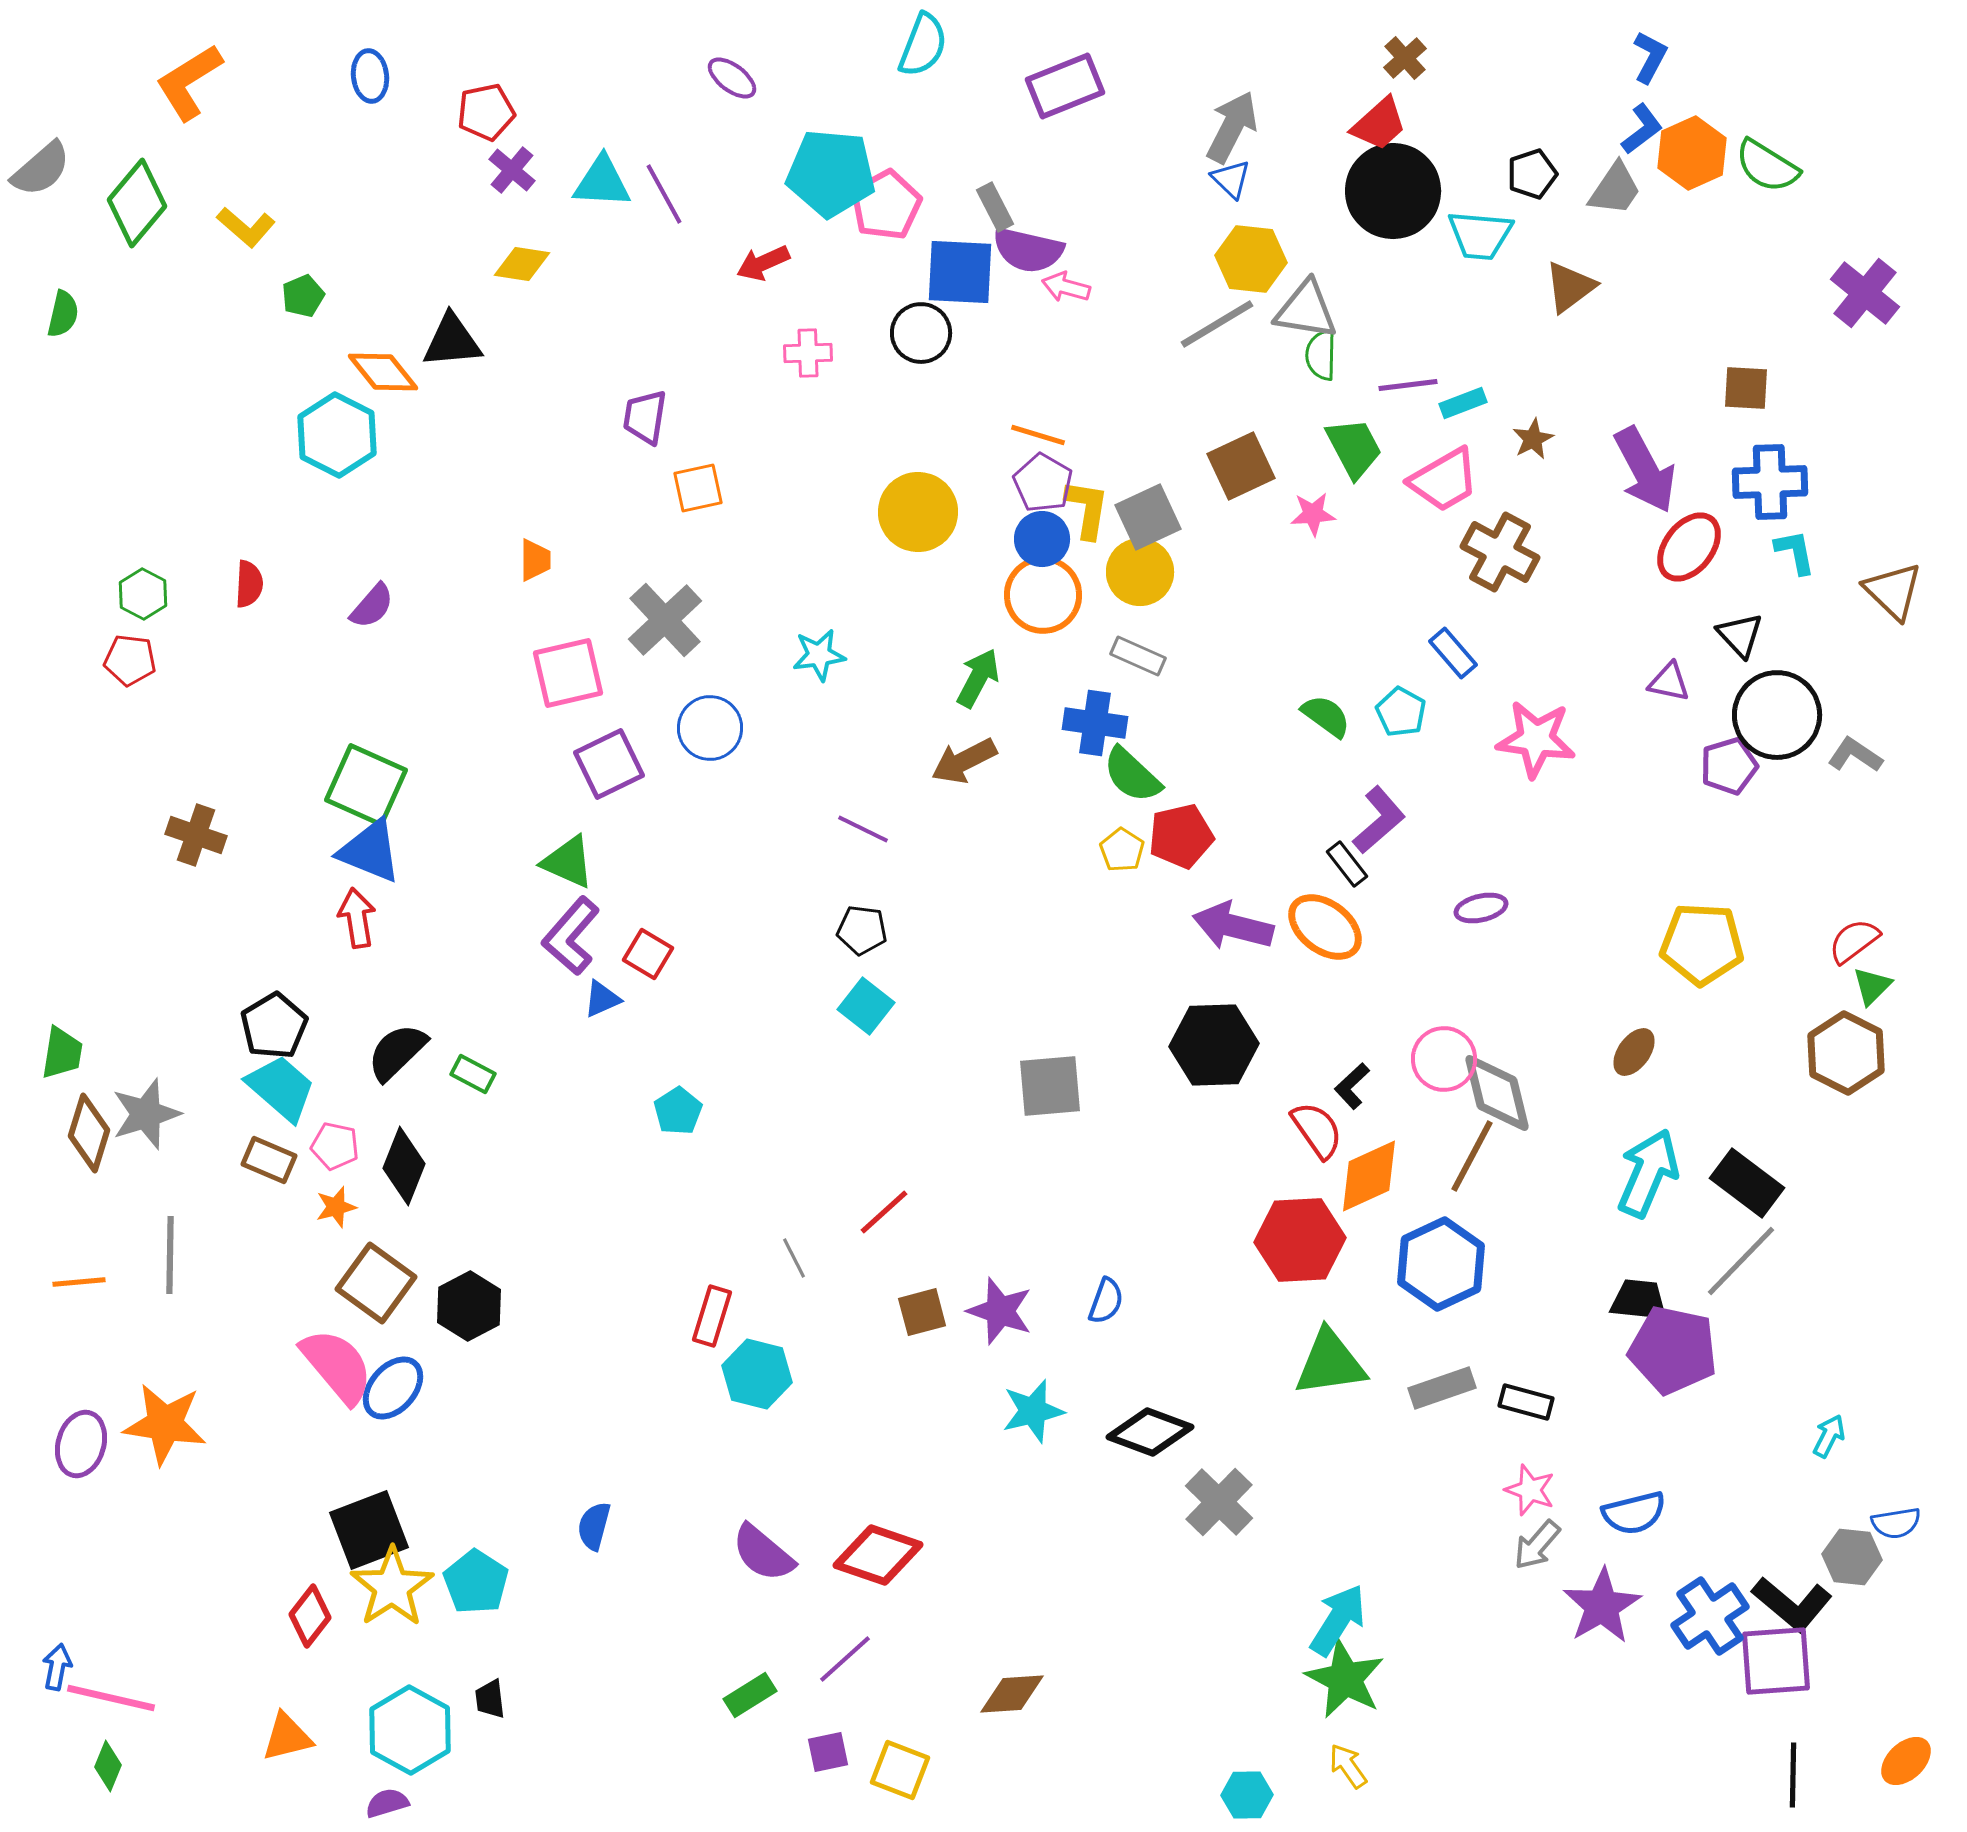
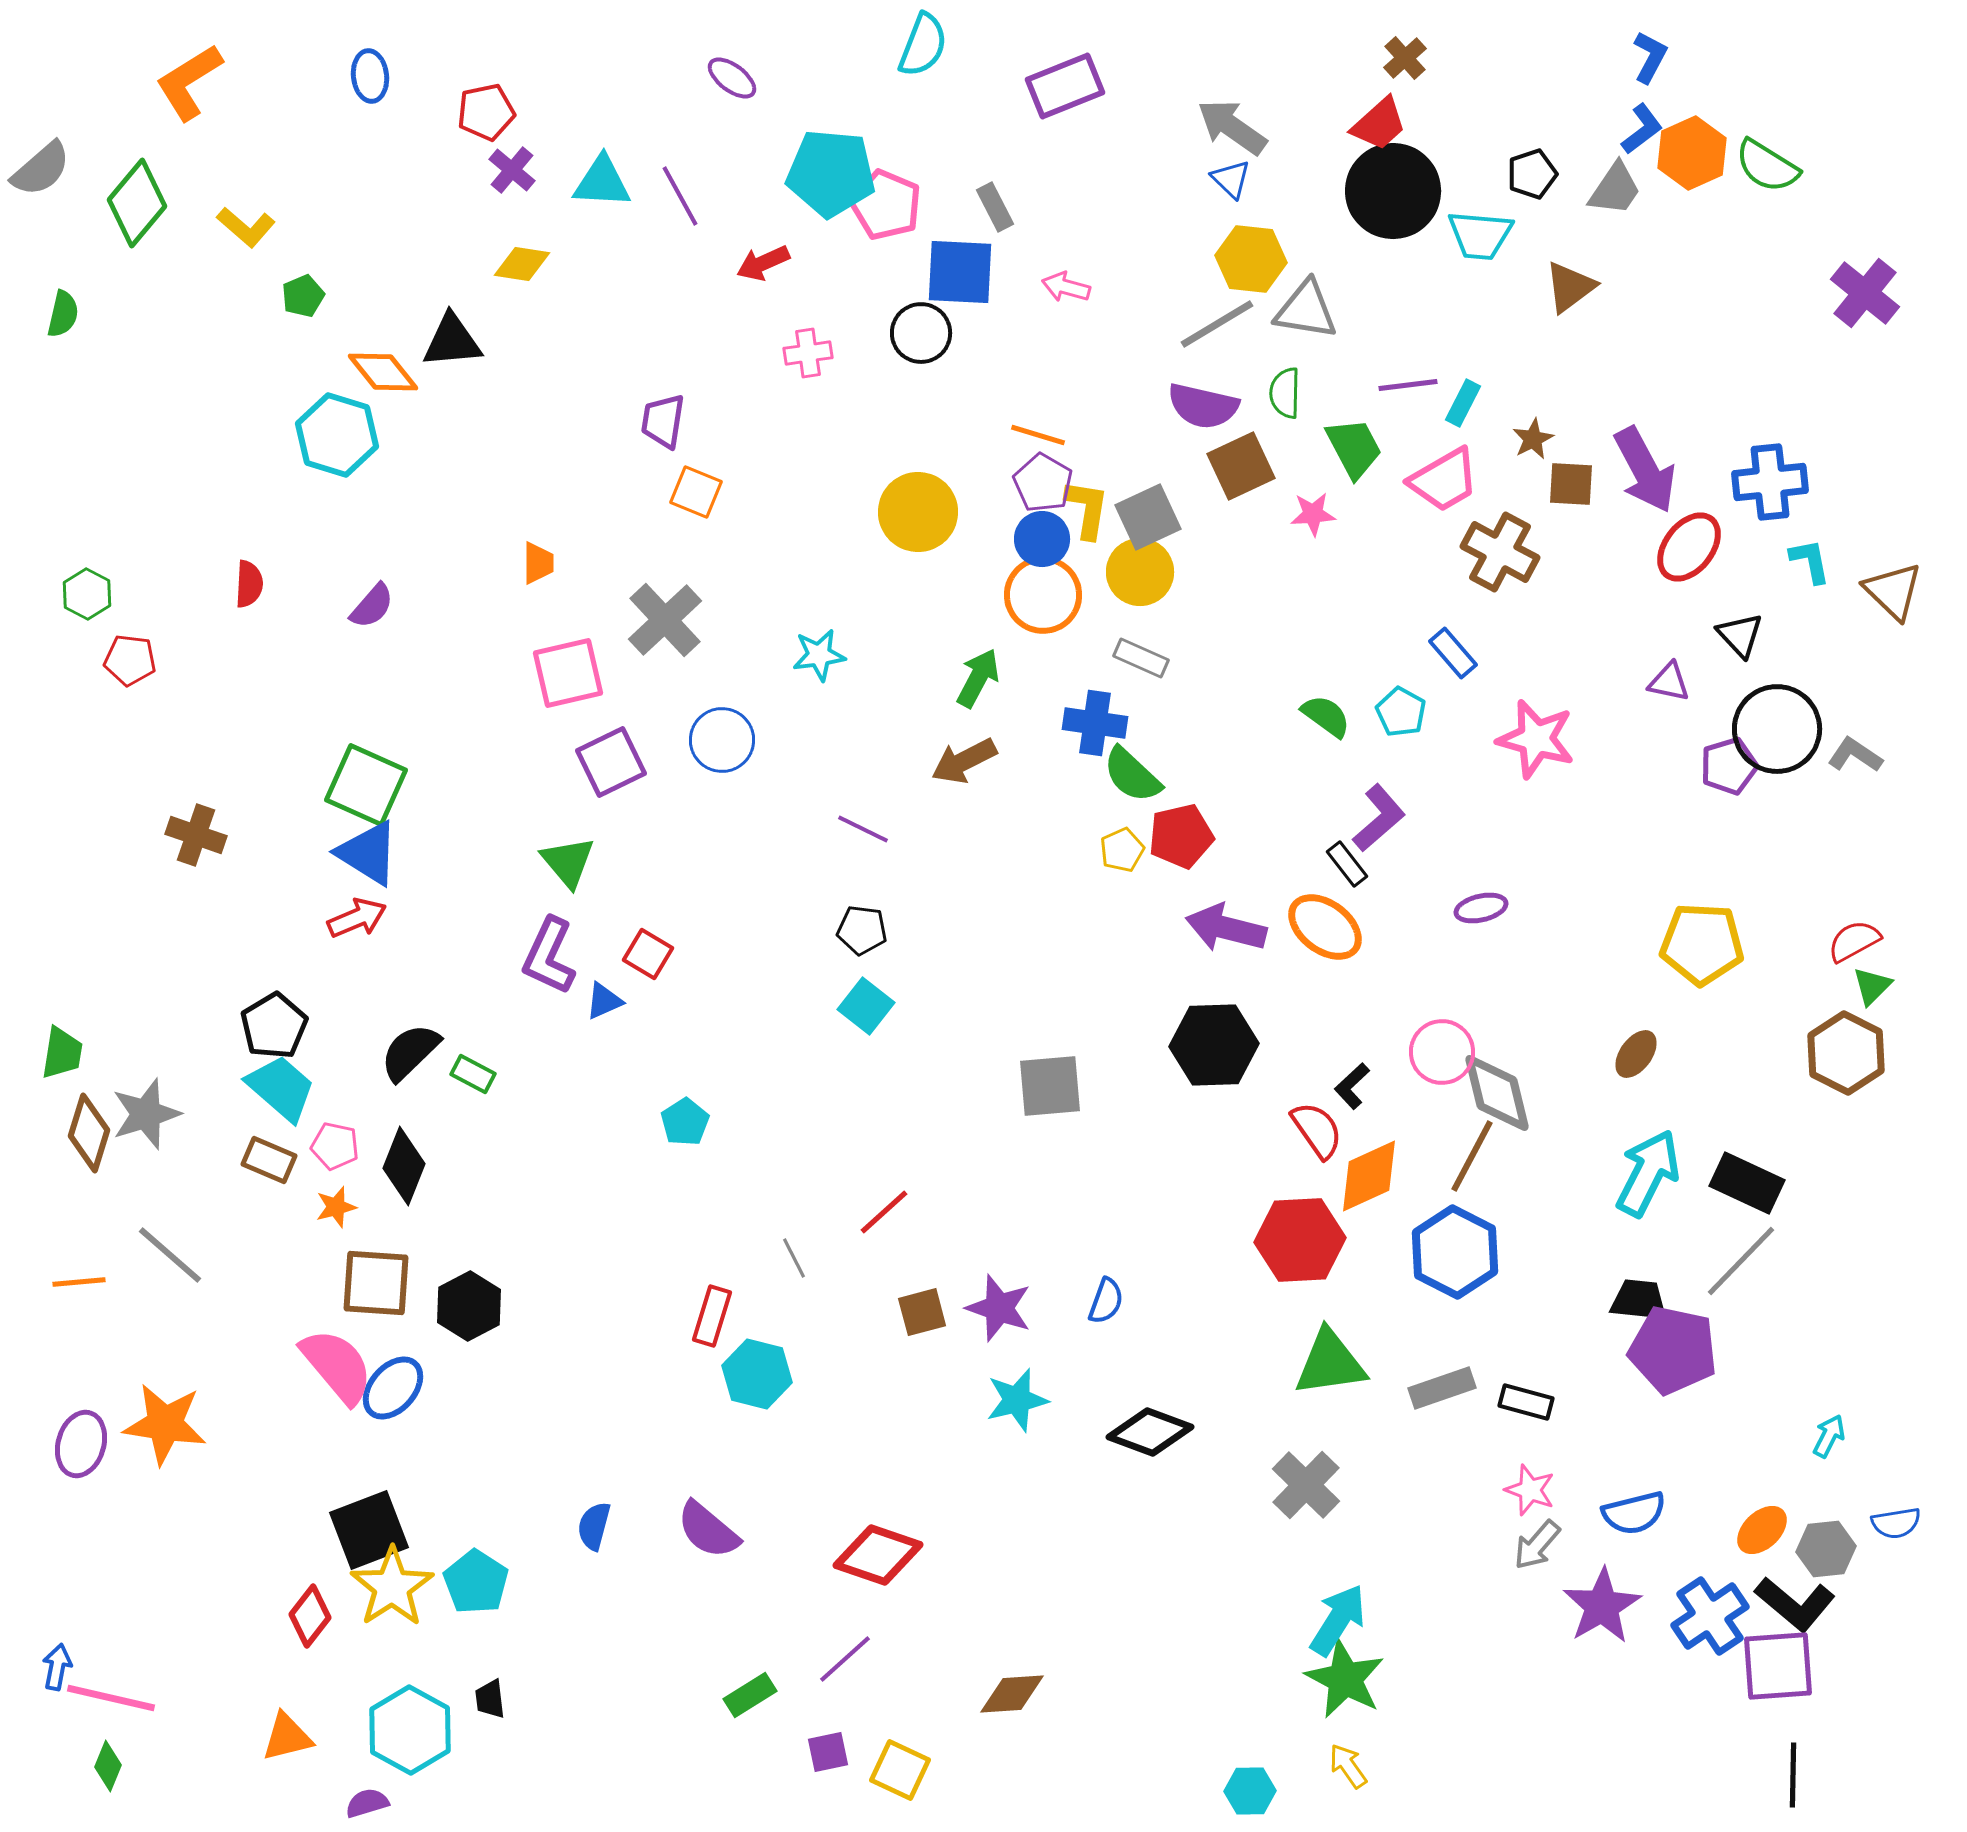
gray arrow at (1232, 127): rotated 82 degrees counterclockwise
purple line at (664, 194): moved 16 px right, 2 px down
pink pentagon at (886, 205): rotated 20 degrees counterclockwise
purple semicircle at (1028, 250): moved 175 px right, 156 px down
pink cross at (808, 353): rotated 6 degrees counterclockwise
green semicircle at (1321, 355): moved 36 px left, 38 px down
brown square at (1746, 388): moved 175 px left, 96 px down
cyan rectangle at (1463, 403): rotated 42 degrees counterclockwise
purple trapezoid at (645, 417): moved 18 px right, 4 px down
cyan hexagon at (337, 435): rotated 10 degrees counterclockwise
blue cross at (1770, 482): rotated 4 degrees counterclockwise
orange square at (698, 488): moved 2 px left, 4 px down; rotated 34 degrees clockwise
cyan L-shape at (1795, 552): moved 15 px right, 9 px down
orange trapezoid at (535, 560): moved 3 px right, 3 px down
green hexagon at (143, 594): moved 56 px left
gray rectangle at (1138, 656): moved 3 px right, 2 px down
black circle at (1777, 715): moved 14 px down
blue circle at (710, 728): moved 12 px right, 12 px down
pink star at (1536, 739): rotated 8 degrees clockwise
purple square at (609, 764): moved 2 px right, 2 px up
purple L-shape at (1379, 820): moved 2 px up
yellow pentagon at (1122, 850): rotated 15 degrees clockwise
blue triangle at (370, 851): moved 2 px left, 2 px down; rotated 10 degrees clockwise
green triangle at (568, 862): rotated 26 degrees clockwise
red arrow at (357, 918): rotated 76 degrees clockwise
purple arrow at (1233, 926): moved 7 px left, 2 px down
purple L-shape at (571, 936): moved 22 px left, 20 px down; rotated 16 degrees counterclockwise
red semicircle at (1854, 941): rotated 8 degrees clockwise
blue triangle at (602, 999): moved 2 px right, 2 px down
black semicircle at (397, 1052): moved 13 px right
brown ellipse at (1634, 1052): moved 2 px right, 2 px down
pink circle at (1444, 1059): moved 2 px left, 7 px up
cyan pentagon at (678, 1111): moved 7 px right, 11 px down
cyan arrow at (1648, 1173): rotated 4 degrees clockwise
black rectangle at (1747, 1183): rotated 12 degrees counterclockwise
gray line at (170, 1255): rotated 50 degrees counterclockwise
blue hexagon at (1441, 1264): moved 14 px right, 12 px up; rotated 8 degrees counterclockwise
brown square at (376, 1283): rotated 32 degrees counterclockwise
purple star at (1000, 1311): moved 1 px left, 3 px up
cyan star at (1033, 1411): moved 16 px left, 11 px up
gray cross at (1219, 1502): moved 87 px right, 17 px up
purple semicircle at (763, 1553): moved 55 px left, 23 px up
gray hexagon at (1852, 1557): moved 26 px left, 8 px up; rotated 12 degrees counterclockwise
black L-shape at (1792, 1604): moved 3 px right
purple square at (1776, 1661): moved 2 px right, 5 px down
orange ellipse at (1906, 1761): moved 144 px left, 231 px up
yellow square at (900, 1770): rotated 4 degrees clockwise
cyan hexagon at (1247, 1795): moved 3 px right, 4 px up
purple semicircle at (387, 1803): moved 20 px left
